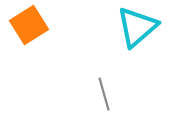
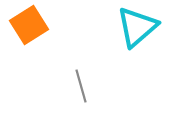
gray line: moved 23 px left, 8 px up
